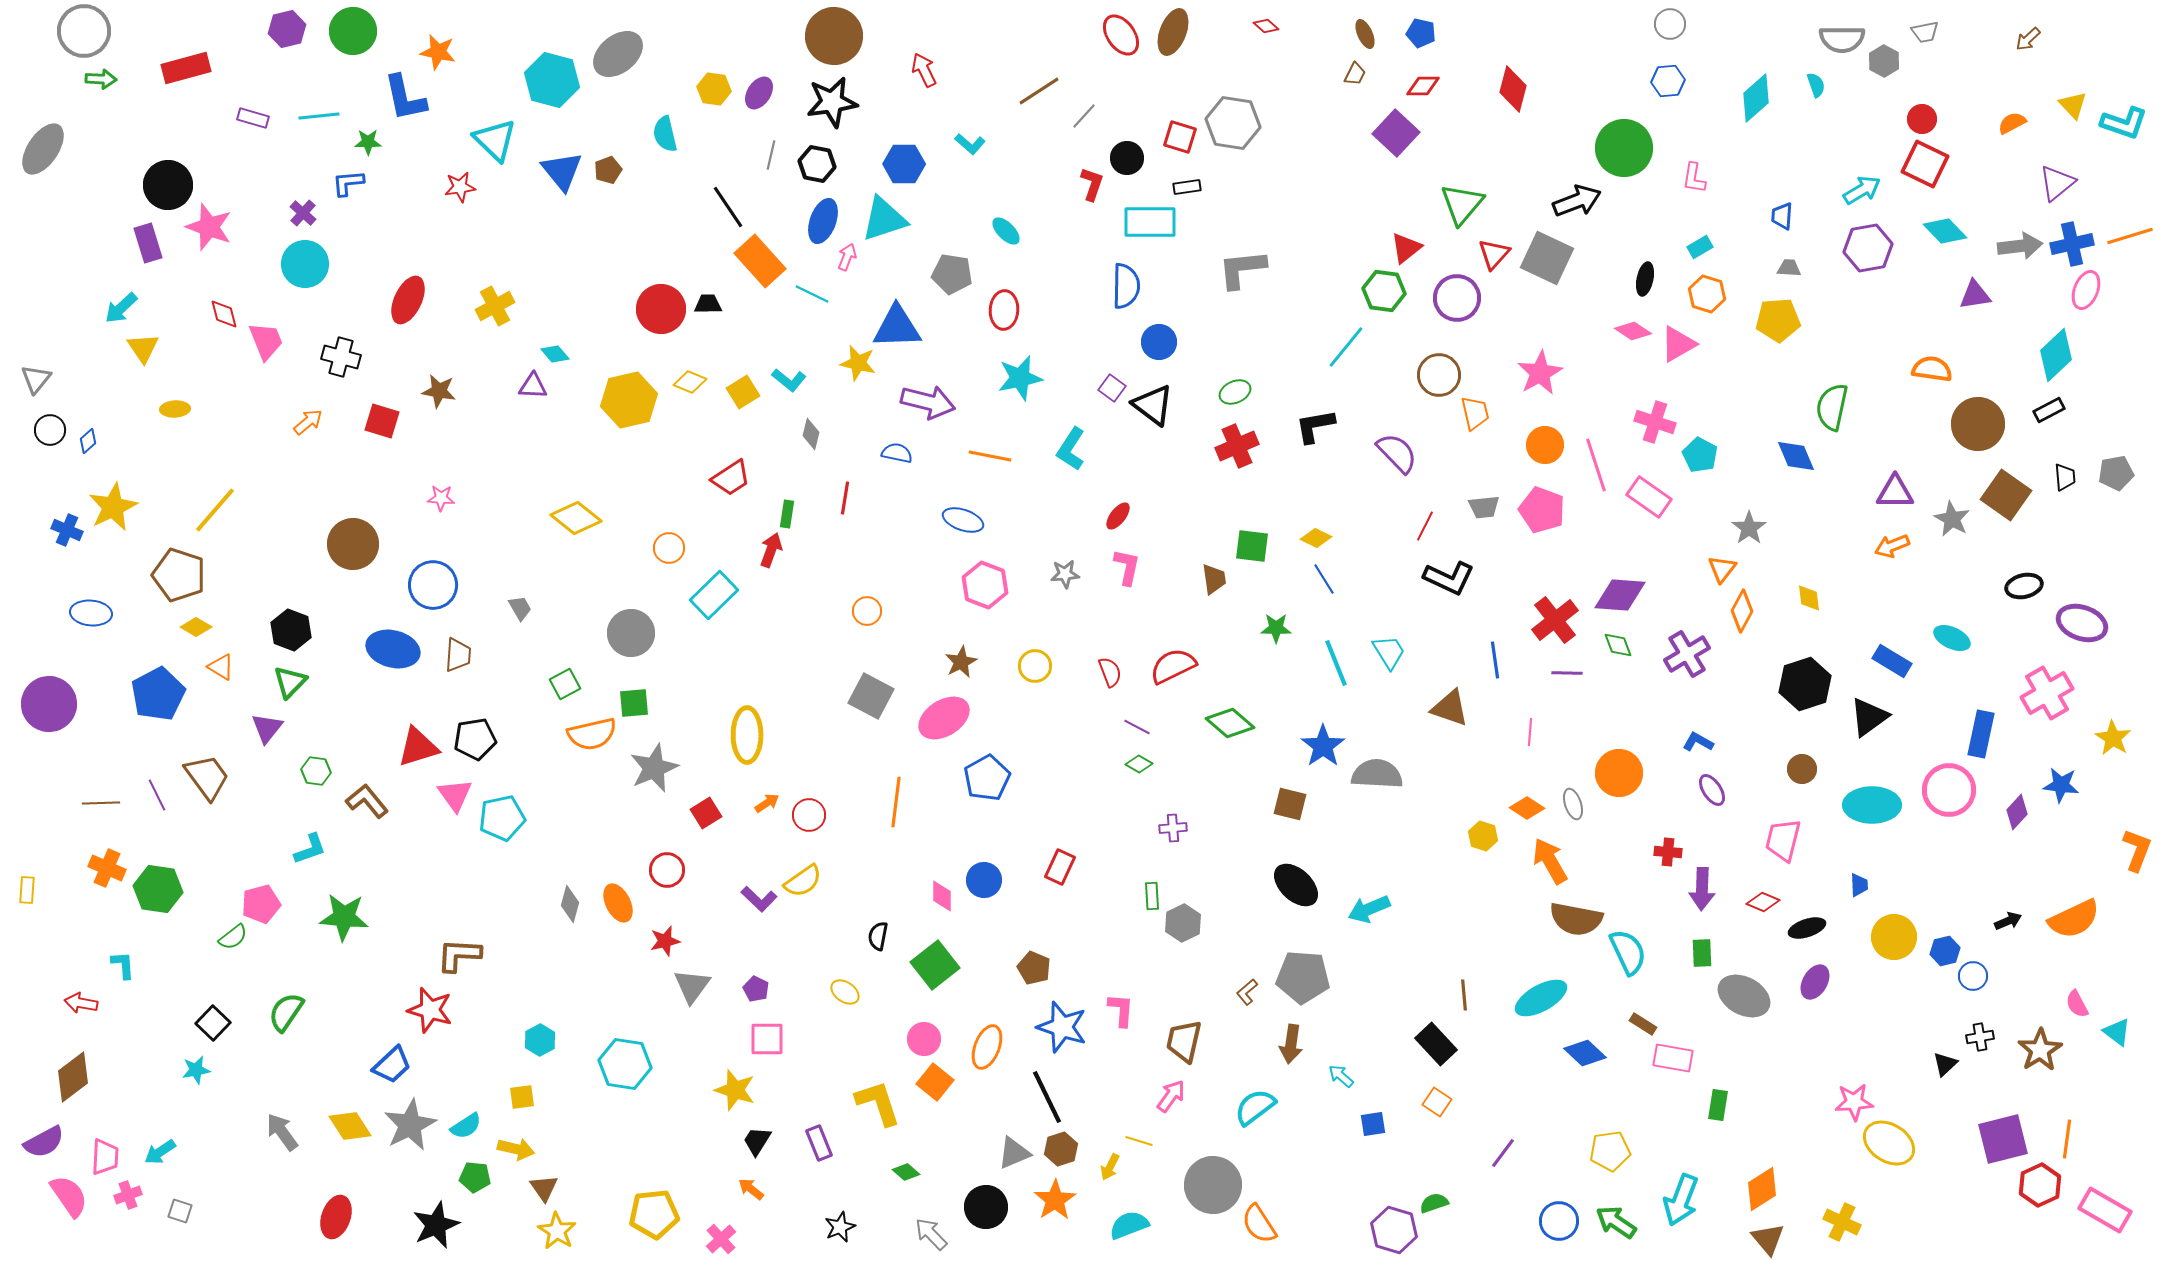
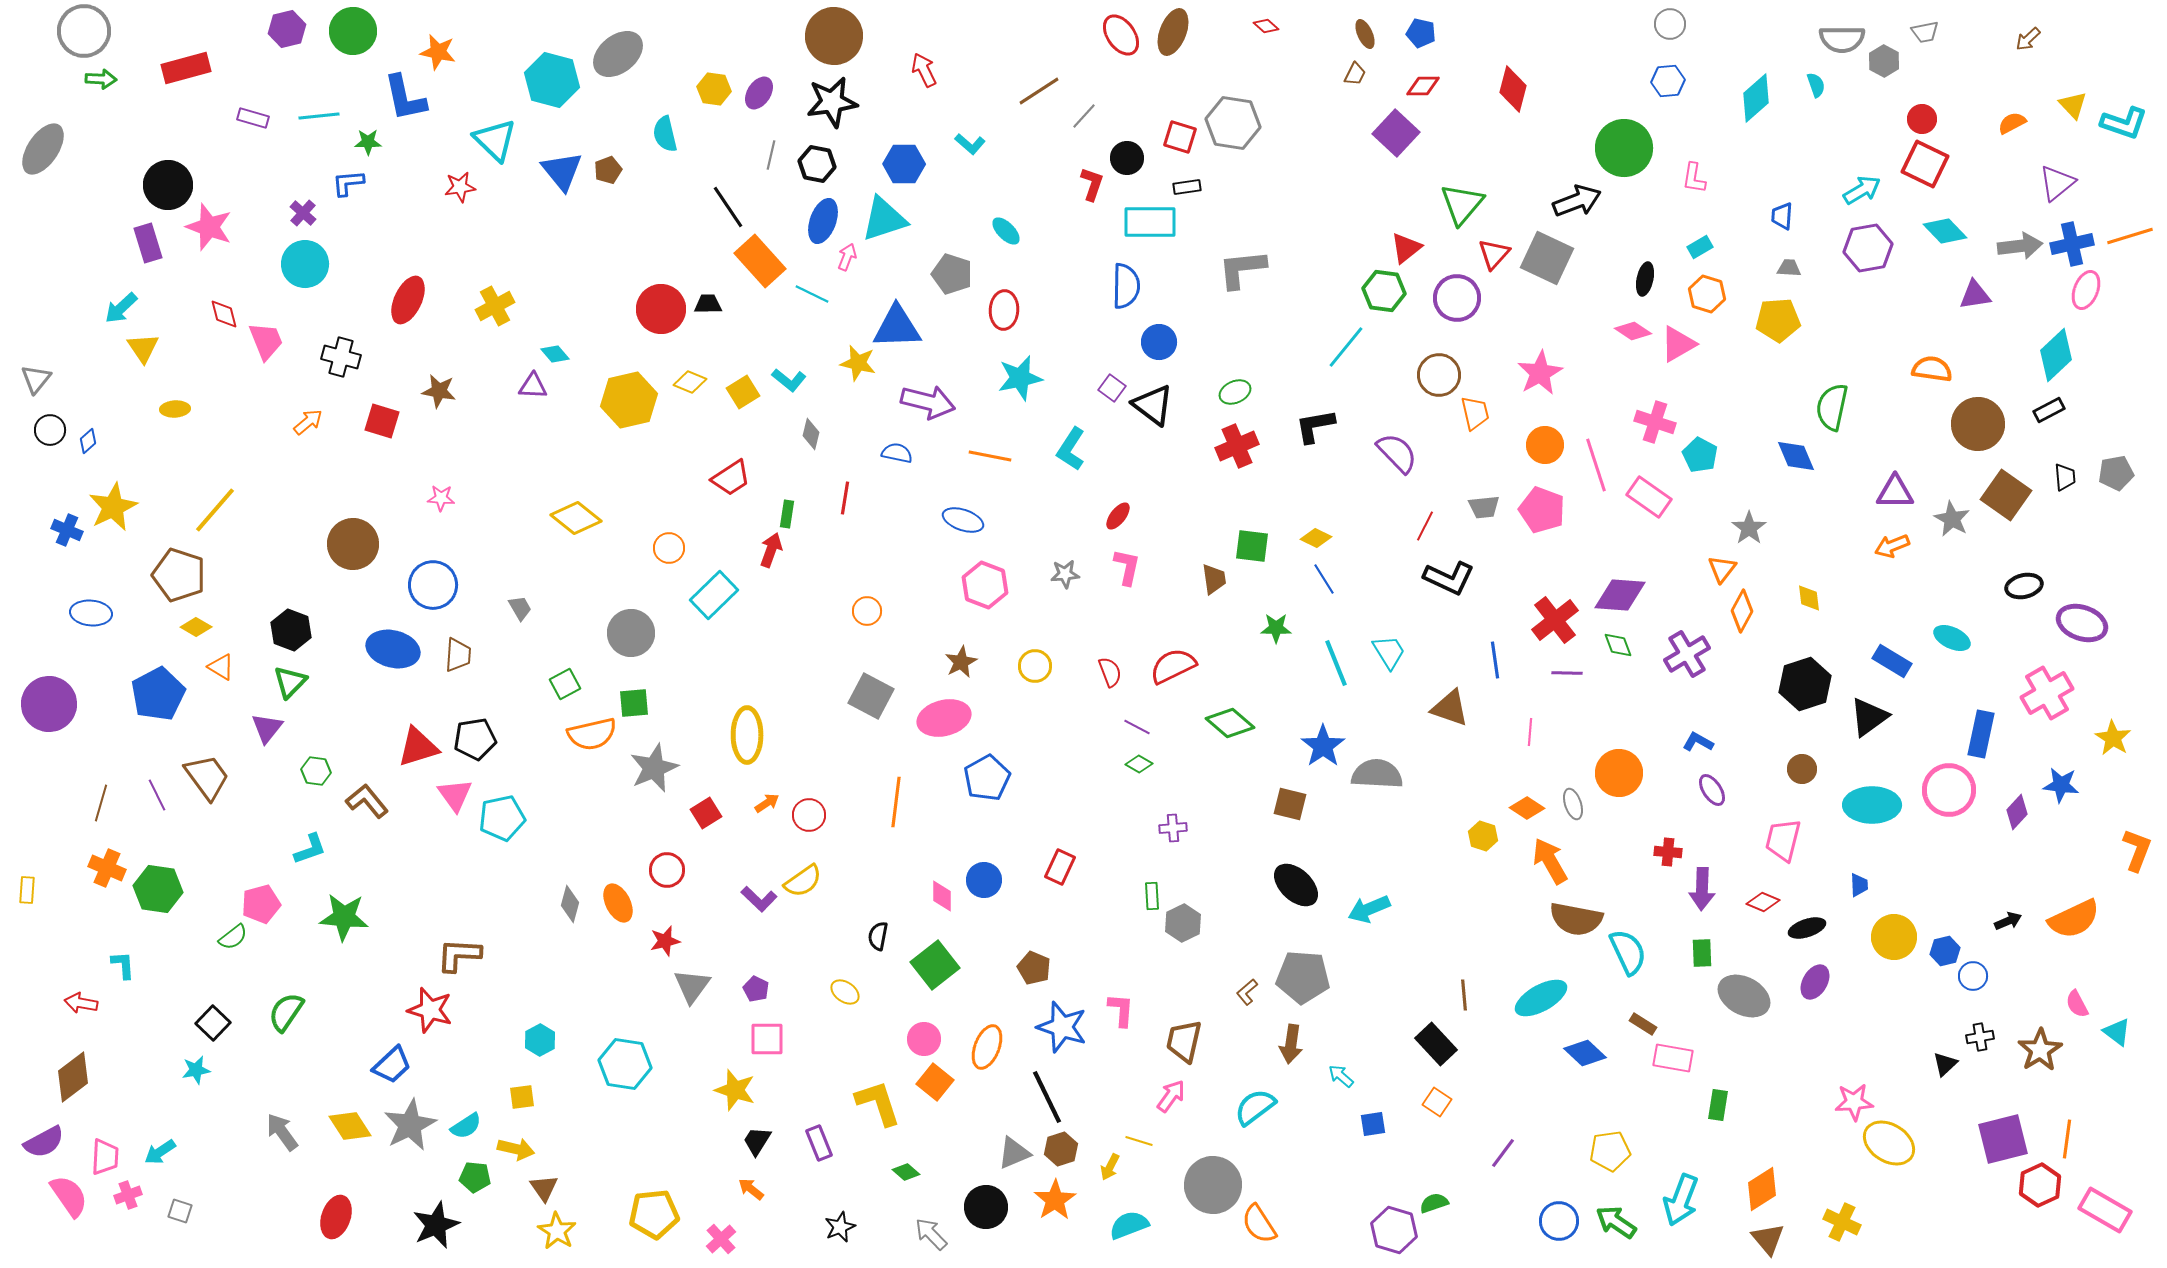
gray pentagon at (952, 274): rotated 9 degrees clockwise
pink ellipse at (944, 718): rotated 18 degrees clockwise
brown line at (101, 803): rotated 72 degrees counterclockwise
